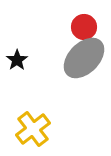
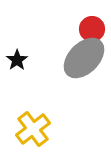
red circle: moved 8 px right, 2 px down
